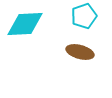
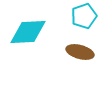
cyan diamond: moved 3 px right, 8 px down
